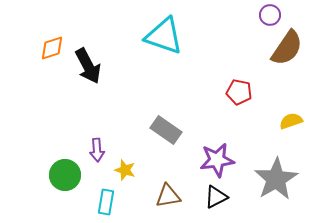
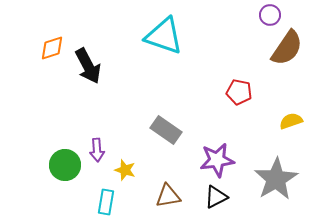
green circle: moved 10 px up
